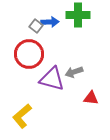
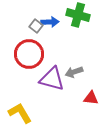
green cross: rotated 15 degrees clockwise
yellow L-shape: moved 2 px left, 3 px up; rotated 100 degrees clockwise
